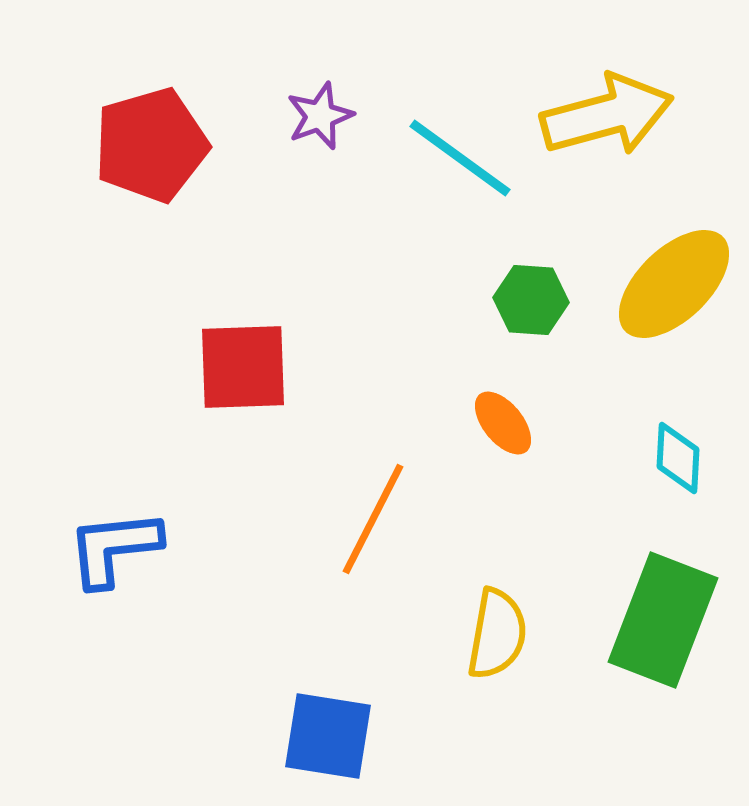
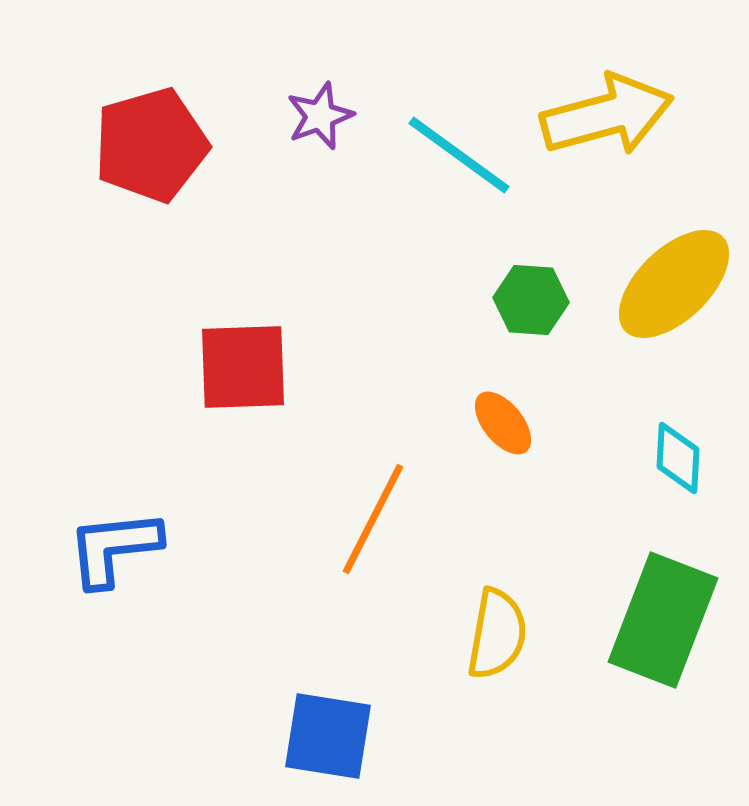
cyan line: moved 1 px left, 3 px up
